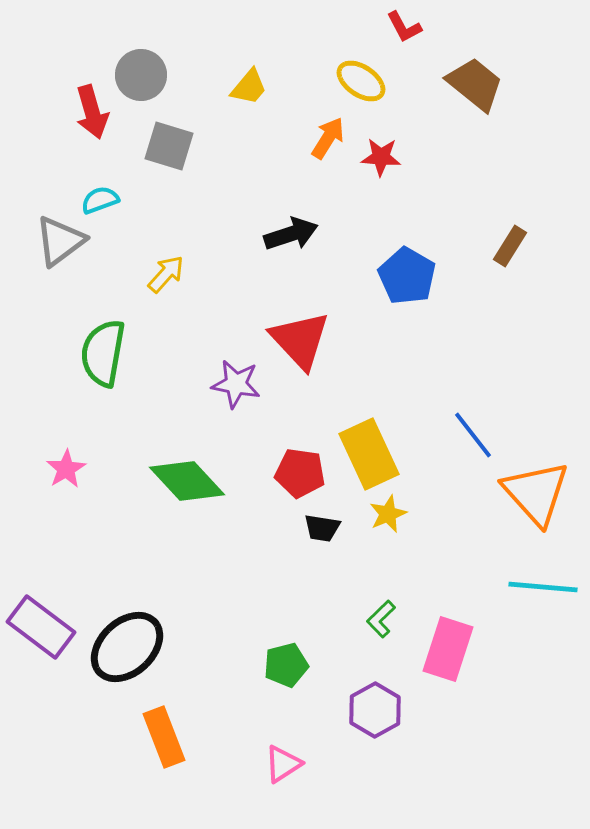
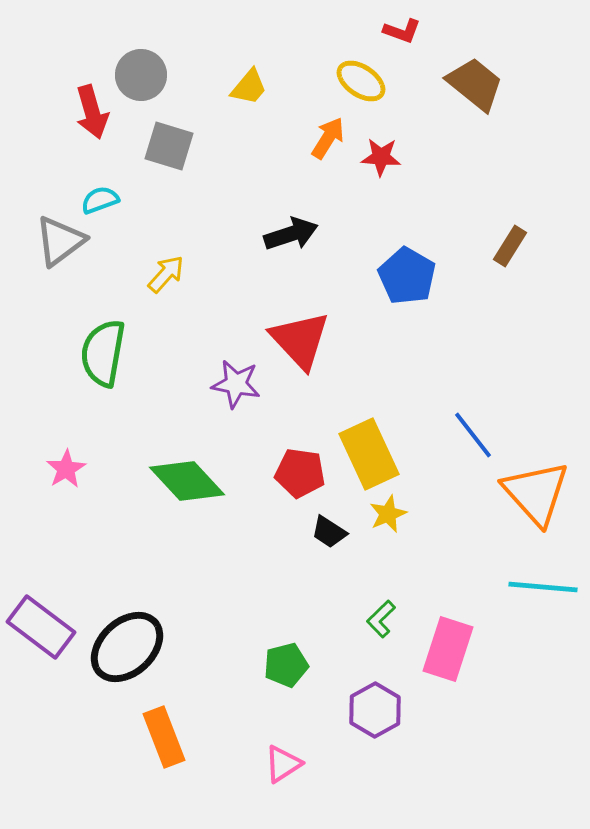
red L-shape: moved 2 px left, 4 px down; rotated 42 degrees counterclockwise
black trapezoid: moved 7 px right, 4 px down; rotated 24 degrees clockwise
